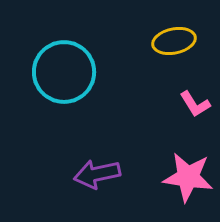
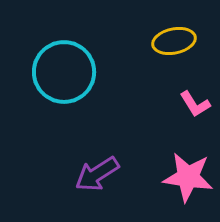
purple arrow: rotated 21 degrees counterclockwise
